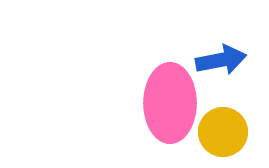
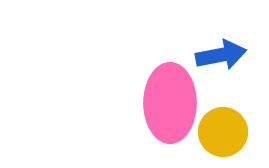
blue arrow: moved 5 px up
